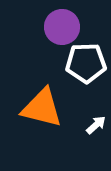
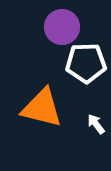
white arrow: moved 1 px up; rotated 85 degrees counterclockwise
